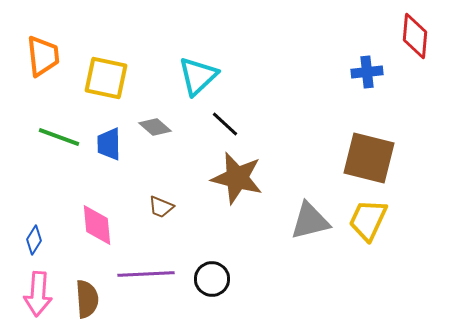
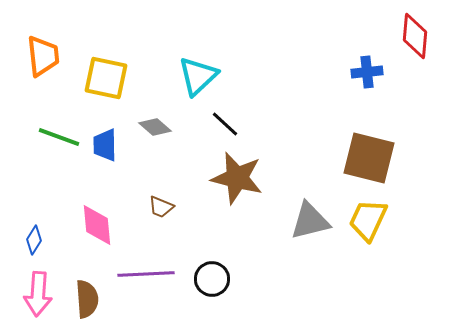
blue trapezoid: moved 4 px left, 1 px down
